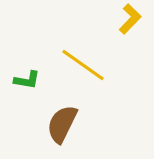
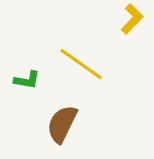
yellow L-shape: moved 2 px right
yellow line: moved 2 px left, 1 px up
